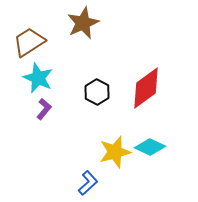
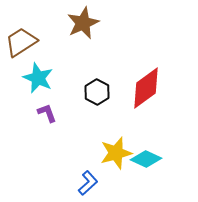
brown trapezoid: moved 8 px left
purple L-shape: moved 3 px right, 4 px down; rotated 60 degrees counterclockwise
cyan diamond: moved 4 px left, 12 px down
yellow star: moved 1 px right, 1 px down
